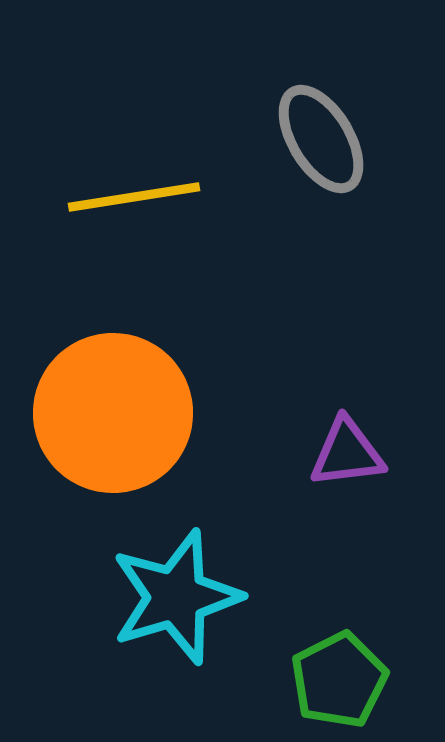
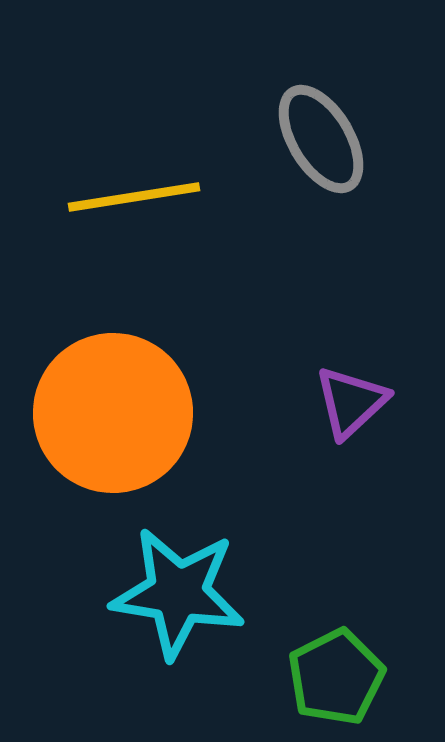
purple triangle: moved 4 px right, 51 px up; rotated 36 degrees counterclockwise
cyan star: moved 2 px right, 4 px up; rotated 26 degrees clockwise
green pentagon: moved 3 px left, 3 px up
